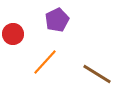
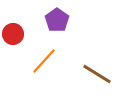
purple pentagon: rotated 10 degrees counterclockwise
orange line: moved 1 px left, 1 px up
